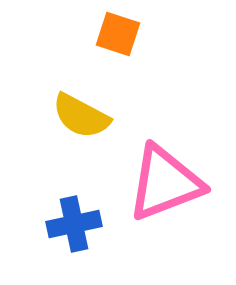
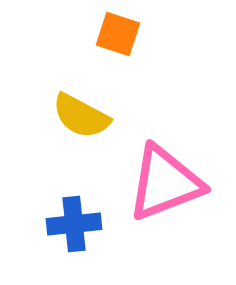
blue cross: rotated 6 degrees clockwise
